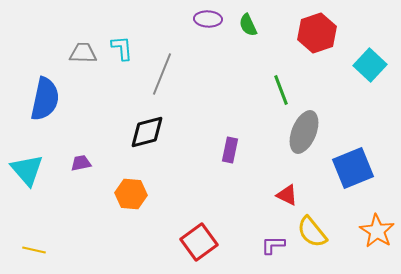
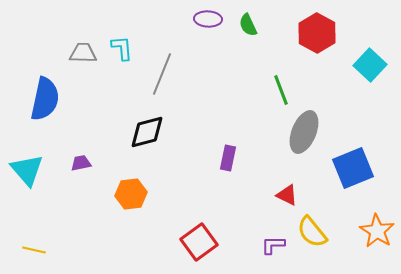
red hexagon: rotated 12 degrees counterclockwise
purple rectangle: moved 2 px left, 8 px down
orange hexagon: rotated 12 degrees counterclockwise
